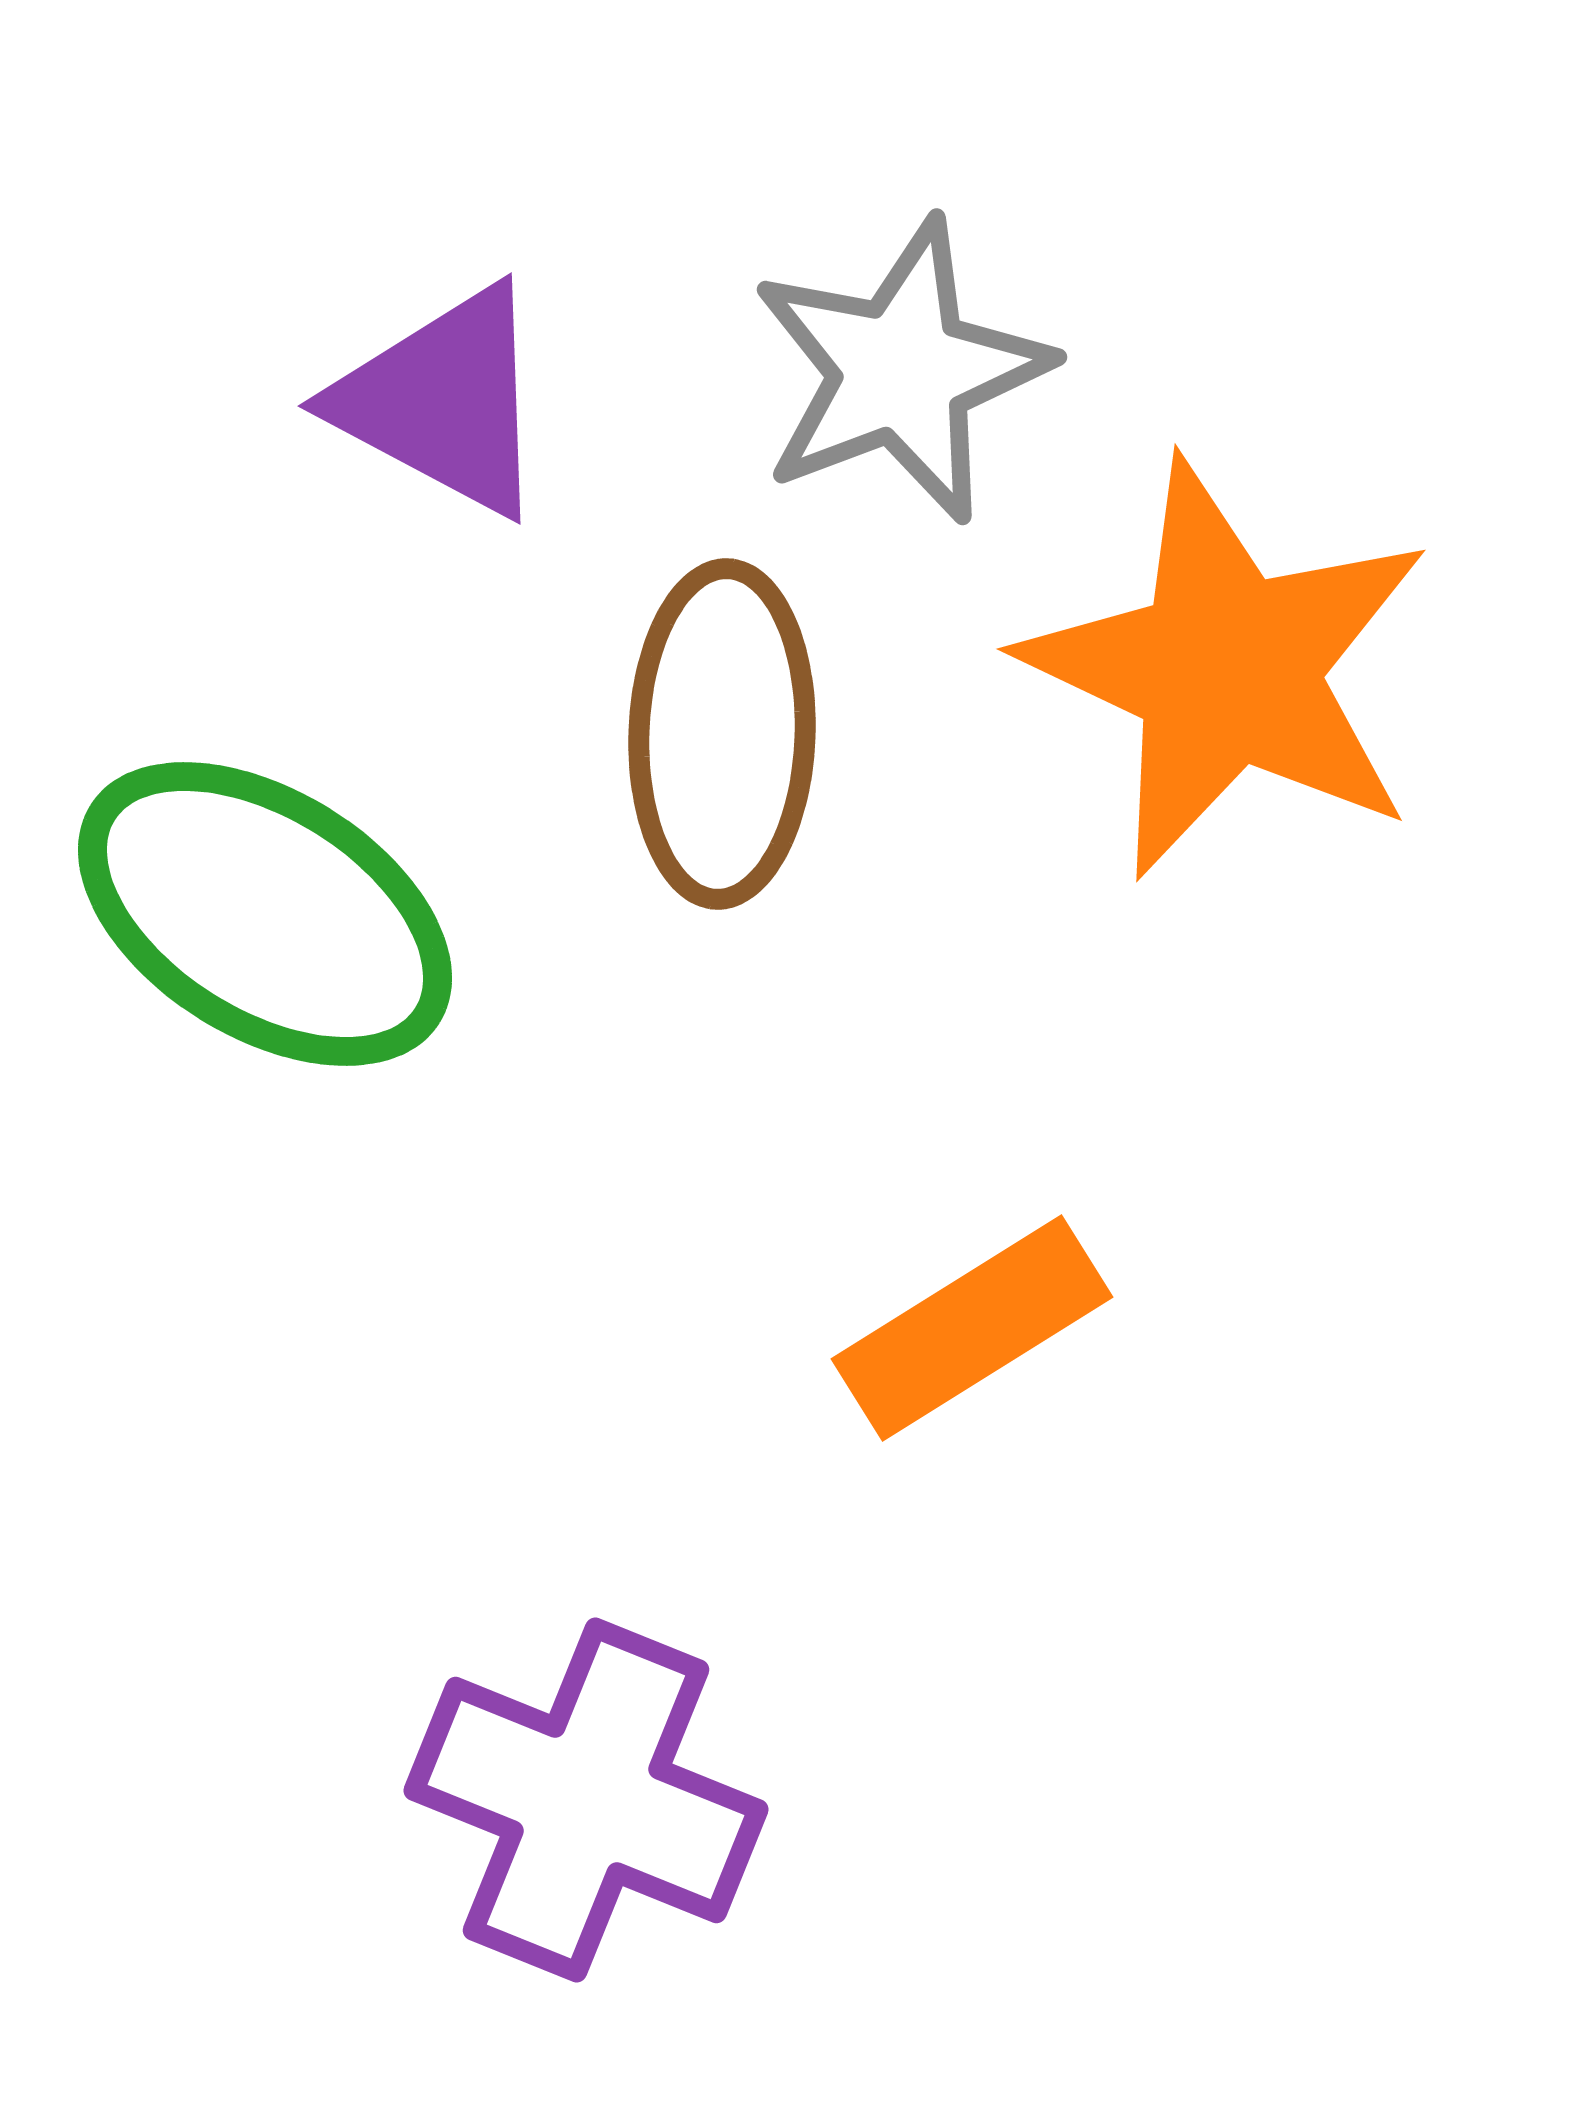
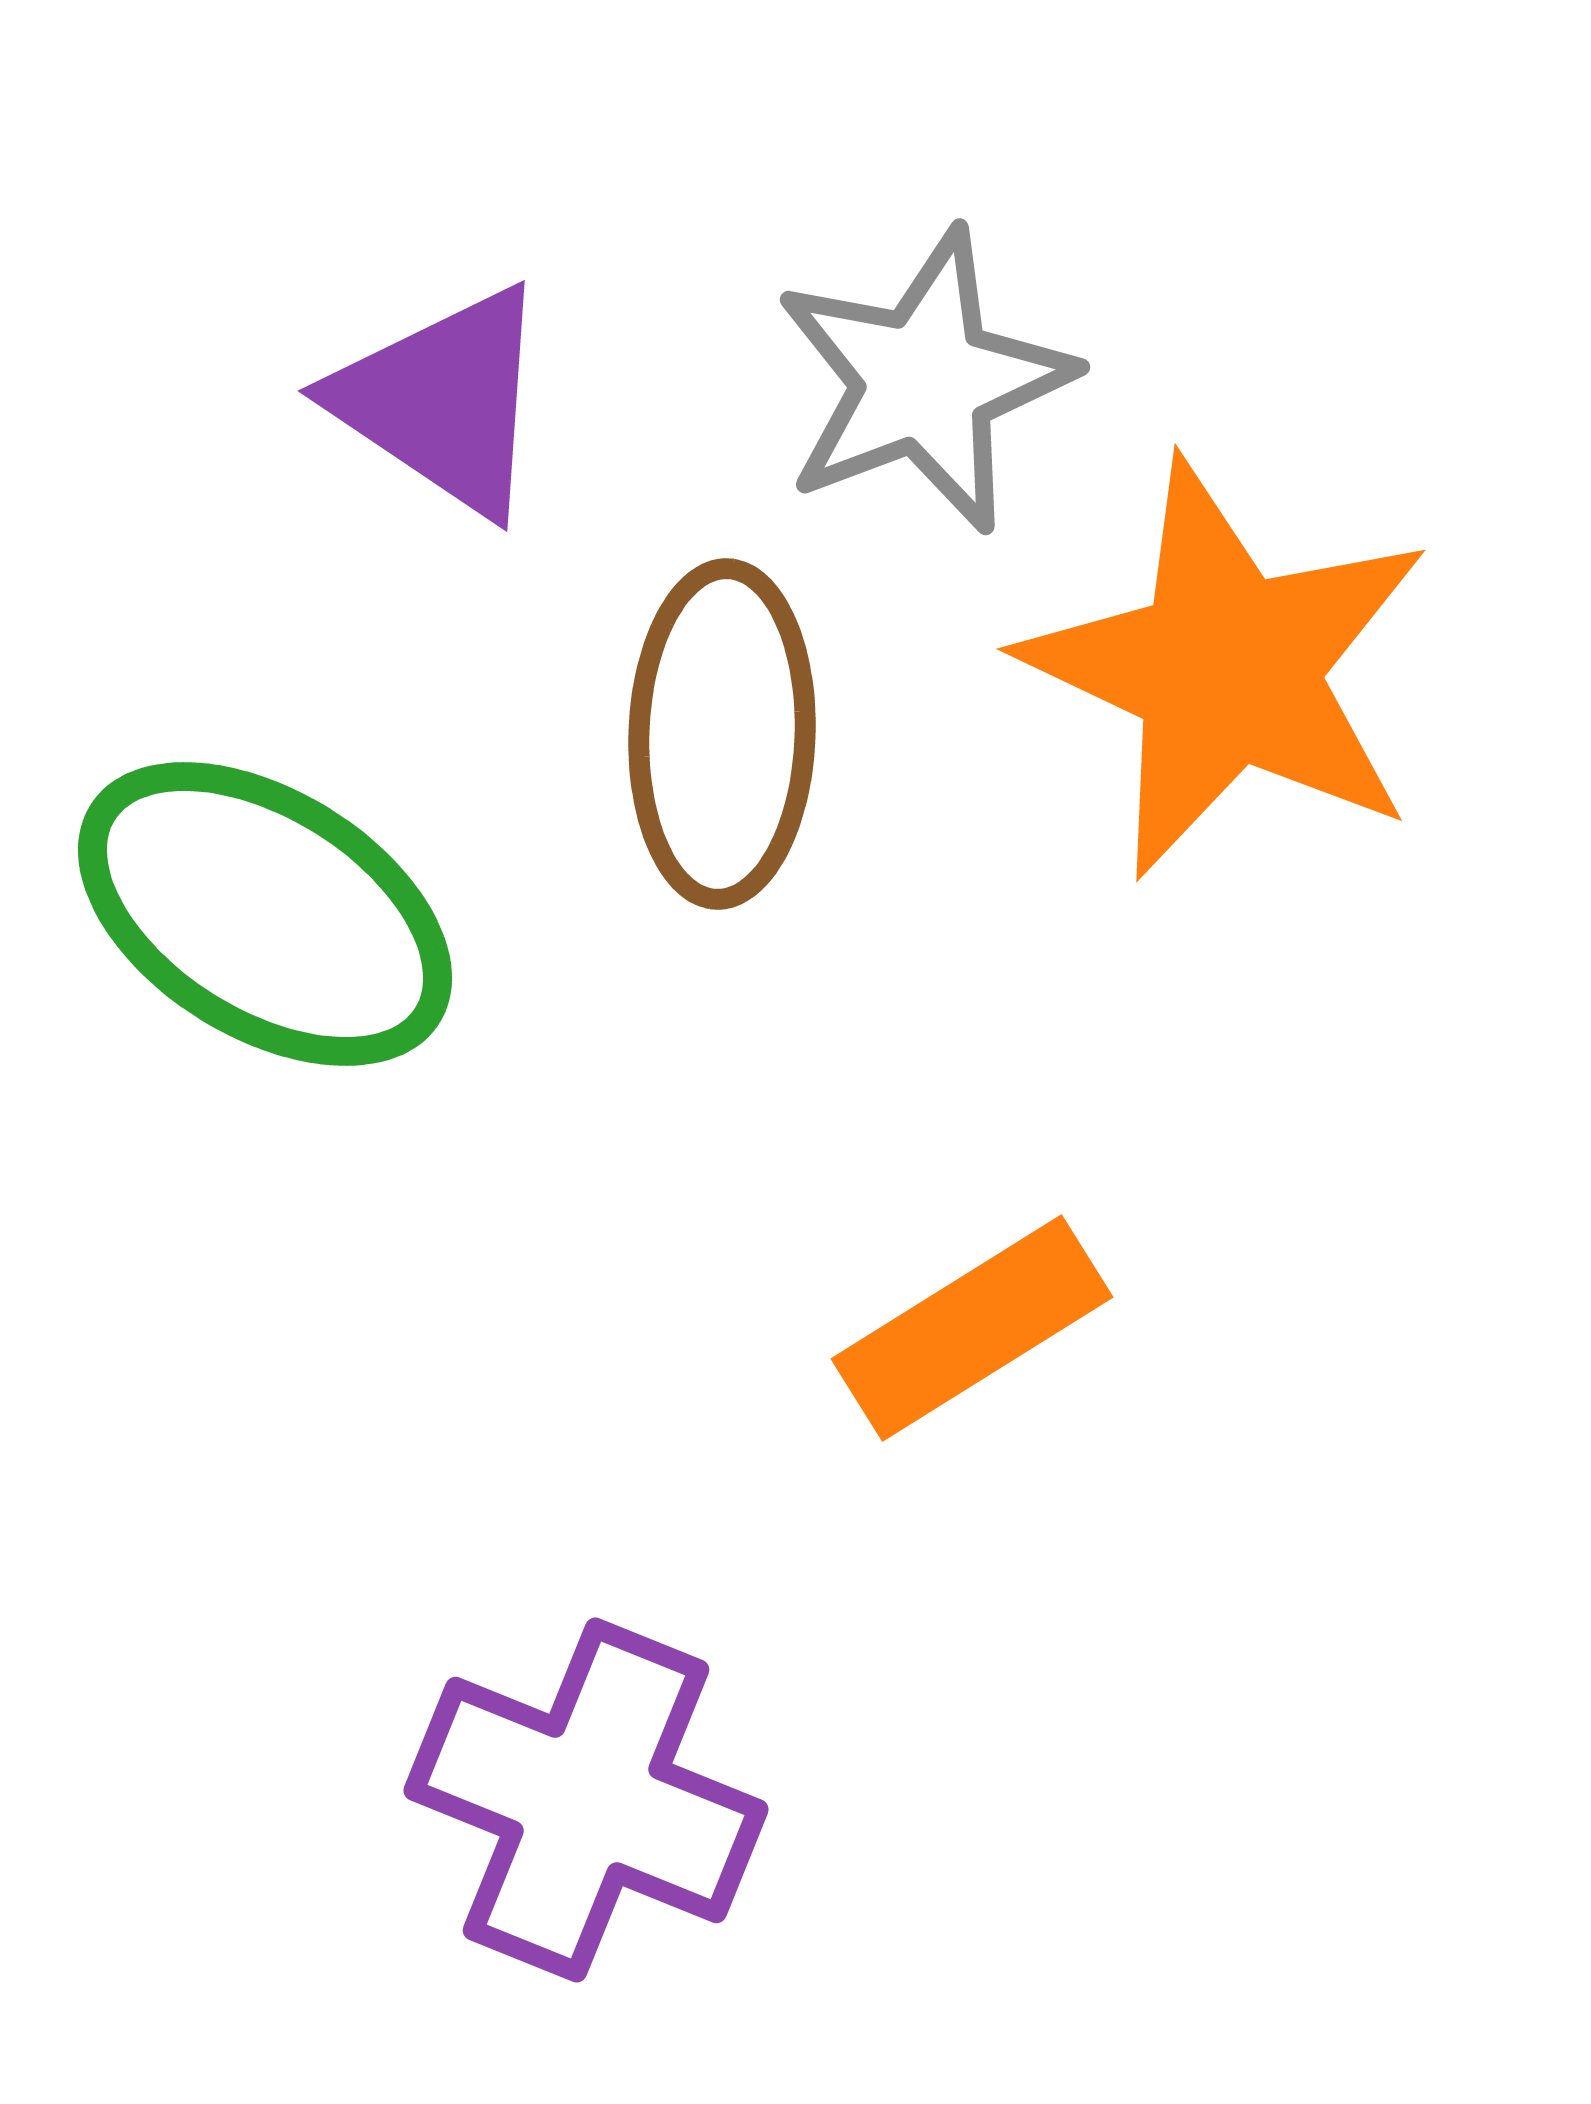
gray star: moved 23 px right, 10 px down
purple triangle: rotated 6 degrees clockwise
